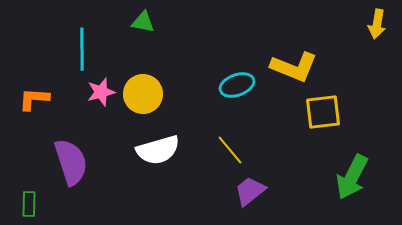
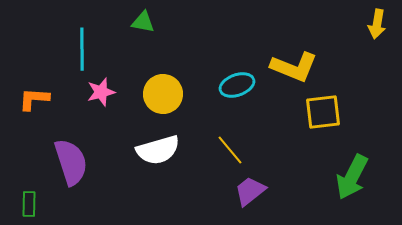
yellow circle: moved 20 px right
